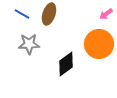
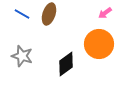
pink arrow: moved 1 px left, 1 px up
gray star: moved 7 px left, 12 px down; rotated 20 degrees clockwise
